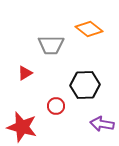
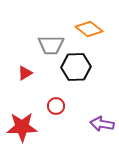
black hexagon: moved 9 px left, 18 px up
red star: rotated 16 degrees counterclockwise
